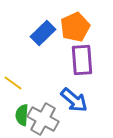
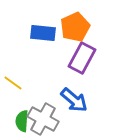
blue rectangle: rotated 50 degrees clockwise
purple rectangle: moved 2 px up; rotated 32 degrees clockwise
green semicircle: moved 6 px down
